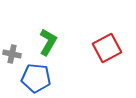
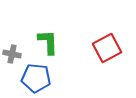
green L-shape: rotated 32 degrees counterclockwise
